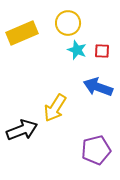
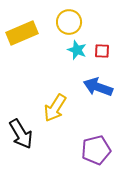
yellow circle: moved 1 px right, 1 px up
black arrow: moved 1 px left, 4 px down; rotated 80 degrees clockwise
